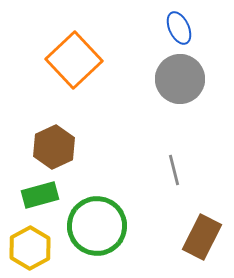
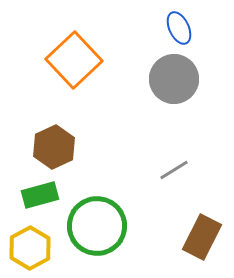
gray circle: moved 6 px left
gray line: rotated 72 degrees clockwise
